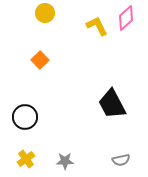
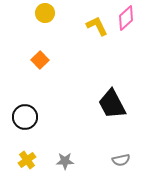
yellow cross: moved 1 px right, 1 px down
